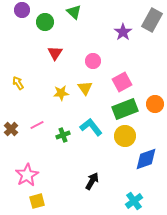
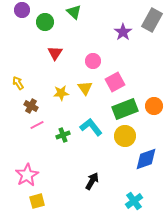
pink square: moved 7 px left
orange circle: moved 1 px left, 2 px down
brown cross: moved 20 px right, 23 px up; rotated 16 degrees counterclockwise
